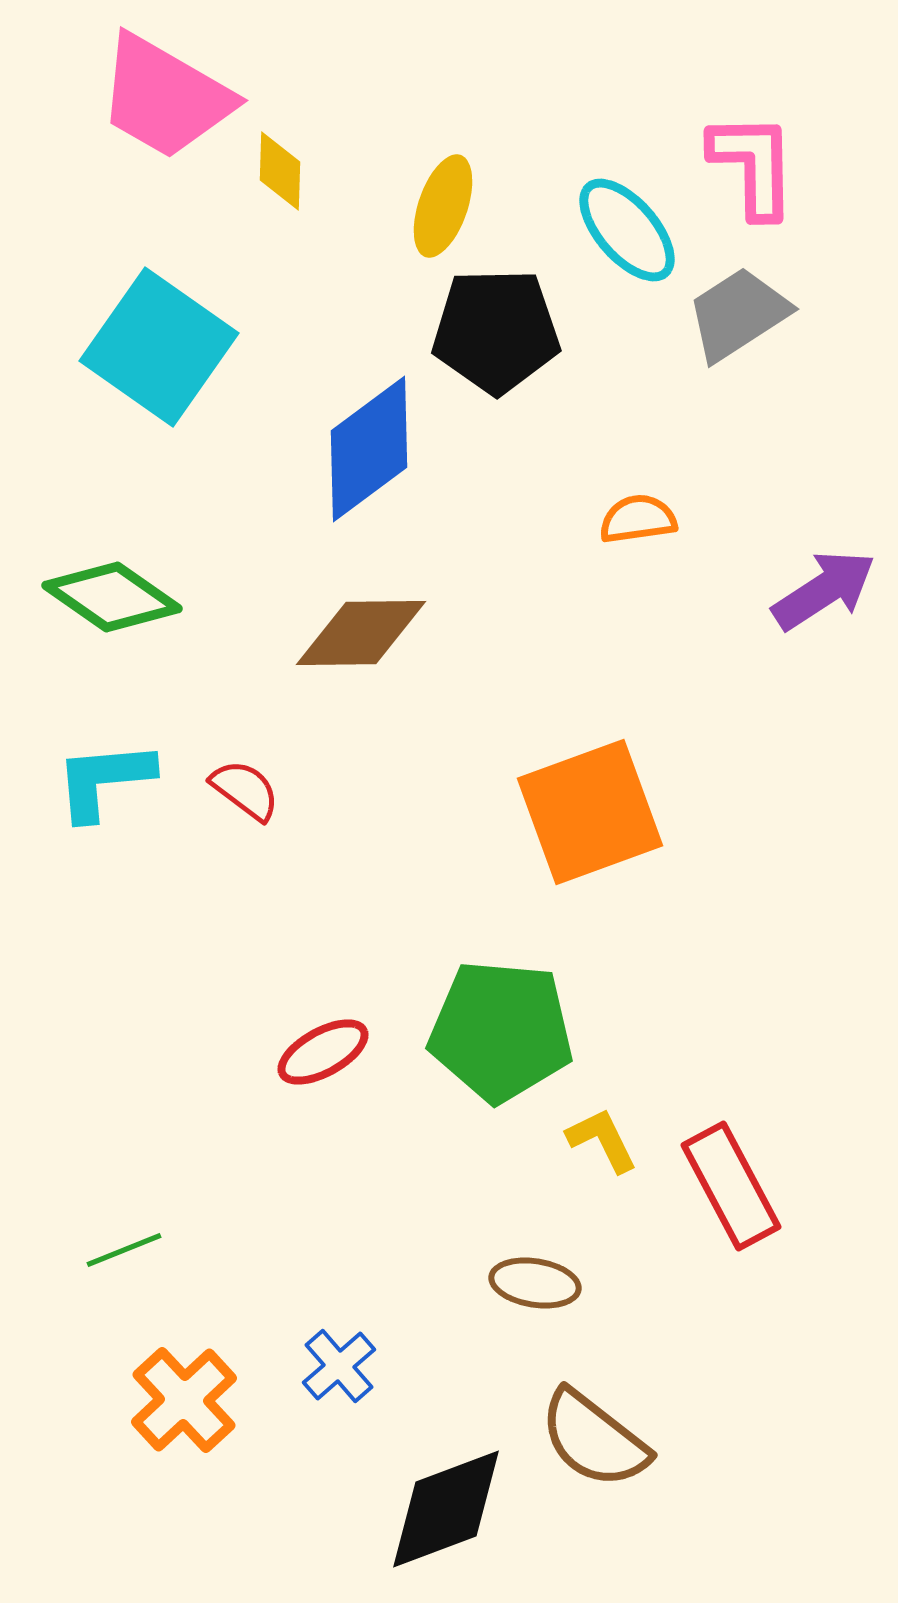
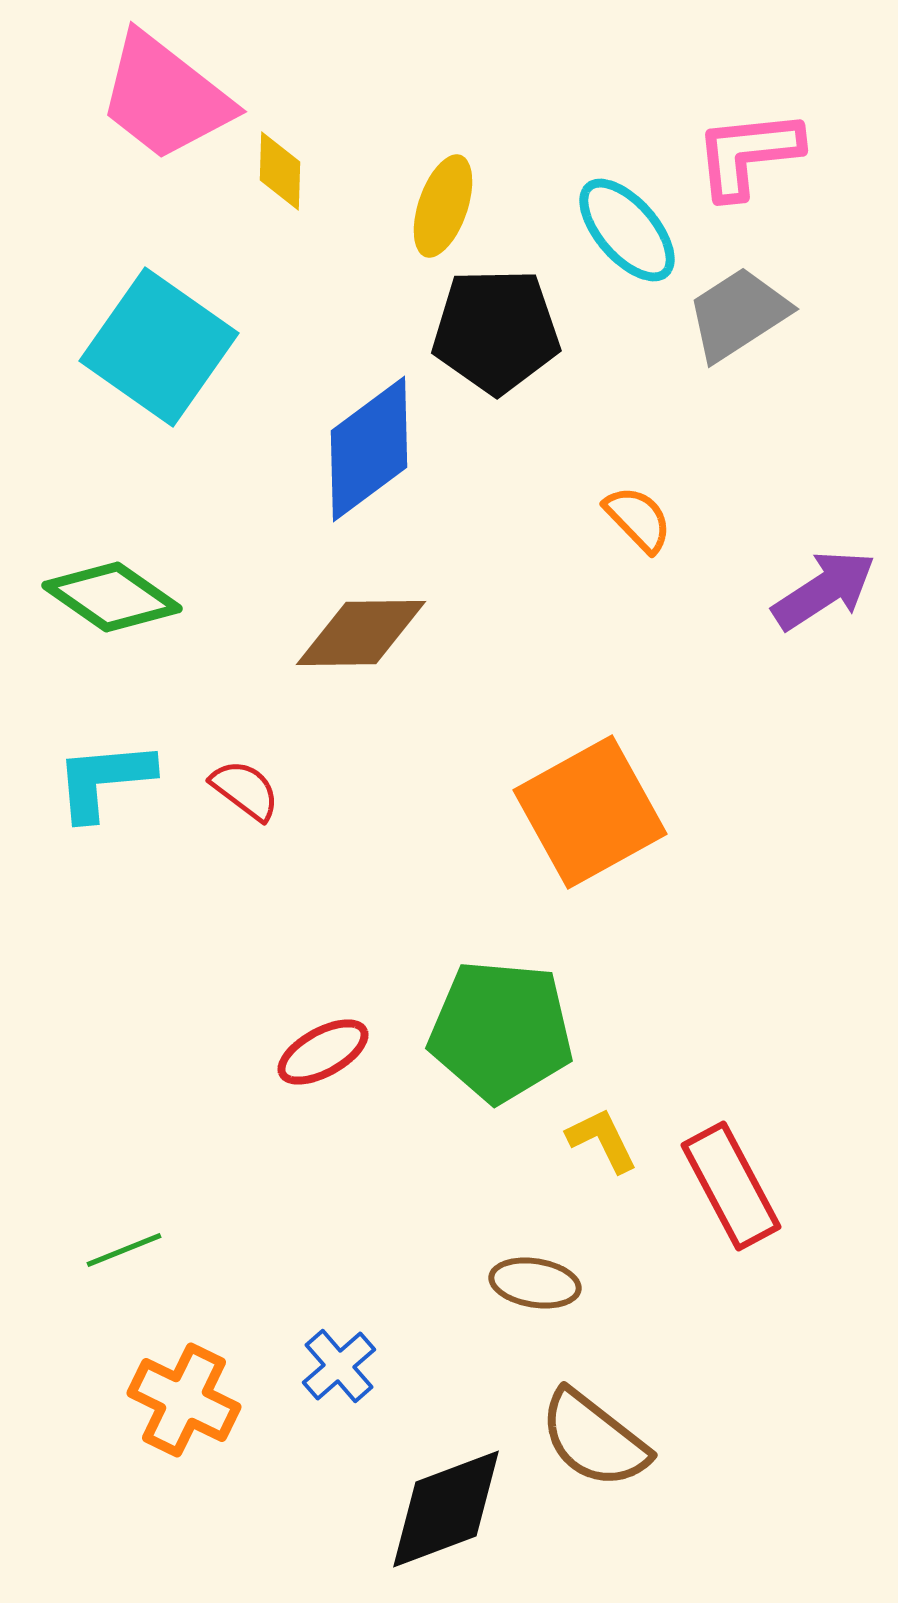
pink trapezoid: rotated 8 degrees clockwise
pink L-shape: moved 5 px left, 11 px up; rotated 95 degrees counterclockwise
orange semicircle: rotated 54 degrees clockwise
orange square: rotated 9 degrees counterclockwise
orange cross: rotated 21 degrees counterclockwise
